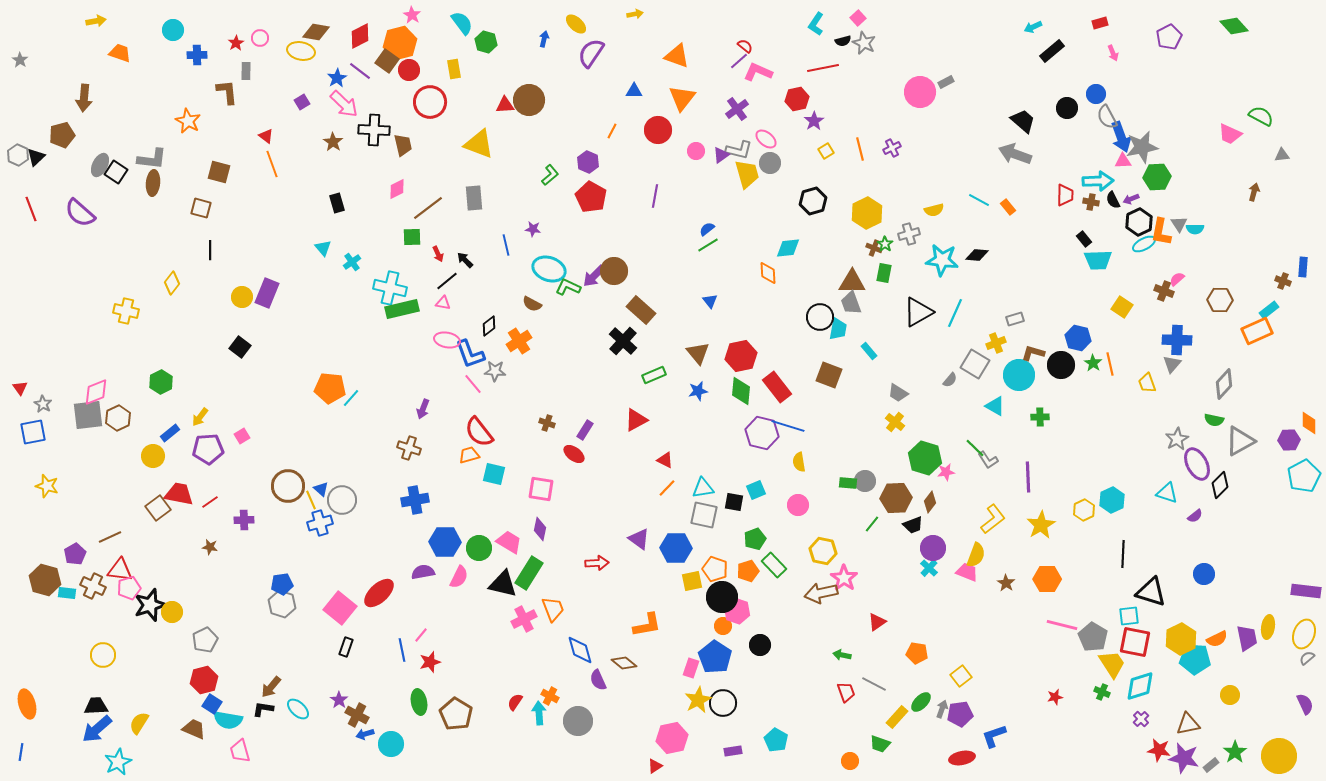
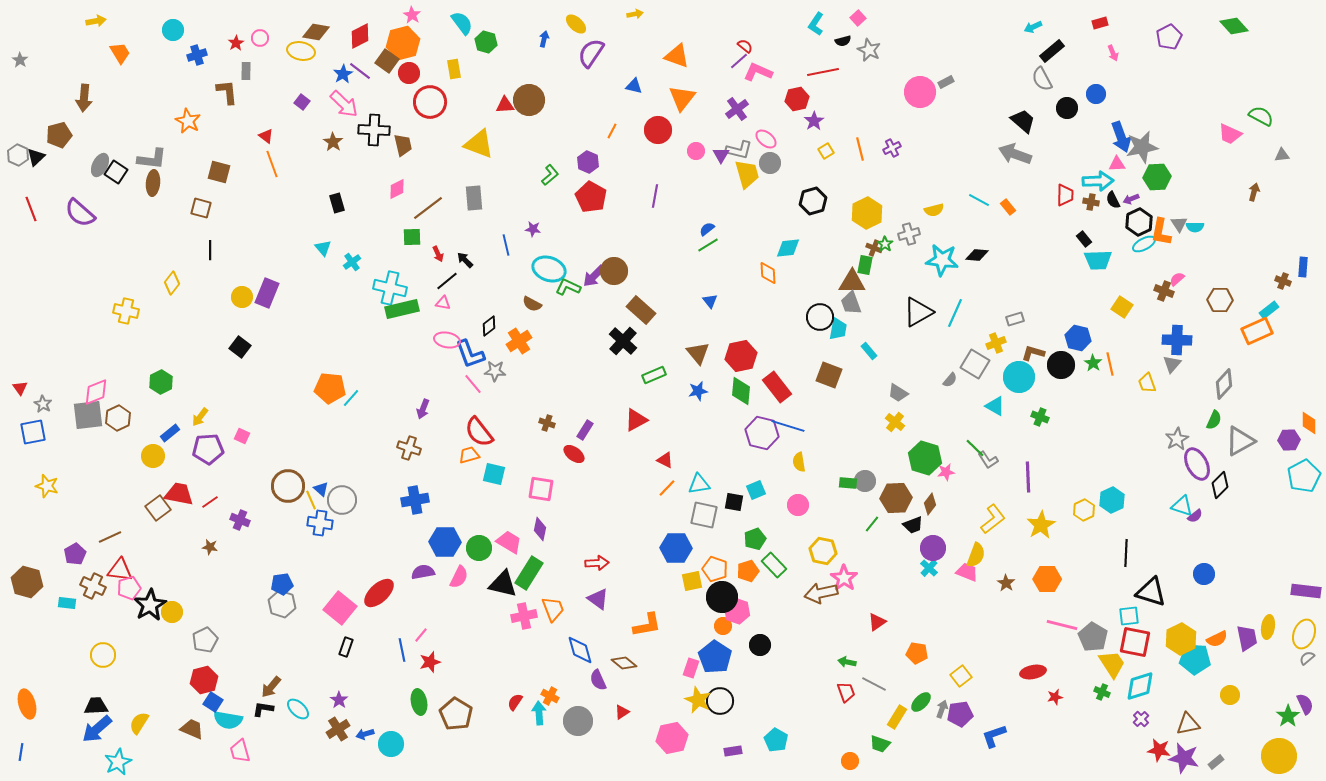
orange hexagon at (400, 43): moved 3 px right
gray star at (864, 43): moved 5 px right, 7 px down
orange trapezoid at (120, 53): rotated 40 degrees clockwise
blue cross at (197, 55): rotated 18 degrees counterclockwise
red line at (823, 68): moved 4 px down
red circle at (409, 70): moved 3 px down
blue star at (337, 78): moved 6 px right, 4 px up
blue triangle at (634, 91): moved 5 px up; rotated 12 degrees clockwise
purple square at (302, 102): rotated 21 degrees counterclockwise
gray semicircle at (1107, 117): moved 65 px left, 38 px up
brown pentagon at (62, 135): moved 3 px left
purple triangle at (721, 155): rotated 24 degrees counterclockwise
pink triangle at (1123, 161): moved 6 px left, 3 px down
cyan semicircle at (1195, 229): moved 2 px up
green rectangle at (884, 273): moved 19 px left, 8 px up
cyan circle at (1019, 375): moved 2 px down
green cross at (1040, 417): rotated 24 degrees clockwise
green semicircle at (1214, 420): rotated 78 degrees counterclockwise
pink square at (242, 436): rotated 35 degrees counterclockwise
cyan triangle at (703, 488): moved 4 px left, 4 px up
cyan triangle at (1167, 493): moved 15 px right, 13 px down
brown diamond at (930, 502): moved 2 px down
purple cross at (244, 520): moved 4 px left; rotated 24 degrees clockwise
blue cross at (320, 523): rotated 25 degrees clockwise
purple triangle at (639, 539): moved 41 px left, 60 px down
black line at (1123, 554): moved 3 px right, 1 px up
brown hexagon at (45, 580): moved 18 px left, 2 px down
cyan rectangle at (67, 593): moved 10 px down
black star at (150, 605): rotated 12 degrees counterclockwise
pink cross at (524, 619): moved 3 px up; rotated 15 degrees clockwise
green arrow at (842, 655): moved 5 px right, 7 px down
yellow star at (698, 700): rotated 20 degrees counterclockwise
black circle at (723, 703): moved 3 px left, 2 px up
blue square at (212, 704): moved 1 px right, 2 px up
brown cross at (357, 715): moved 19 px left, 14 px down; rotated 30 degrees clockwise
yellow rectangle at (897, 717): rotated 10 degrees counterclockwise
brown trapezoid at (194, 729): moved 2 px left
green star at (1235, 752): moved 53 px right, 36 px up
red ellipse at (962, 758): moved 71 px right, 86 px up
gray rectangle at (1211, 765): moved 5 px right, 3 px up
red triangle at (655, 766): moved 33 px left, 54 px up
